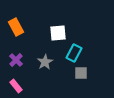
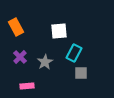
white square: moved 1 px right, 2 px up
purple cross: moved 4 px right, 3 px up
pink rectangle: moved 11 px right; rotated 56 degrees counterclockwise
